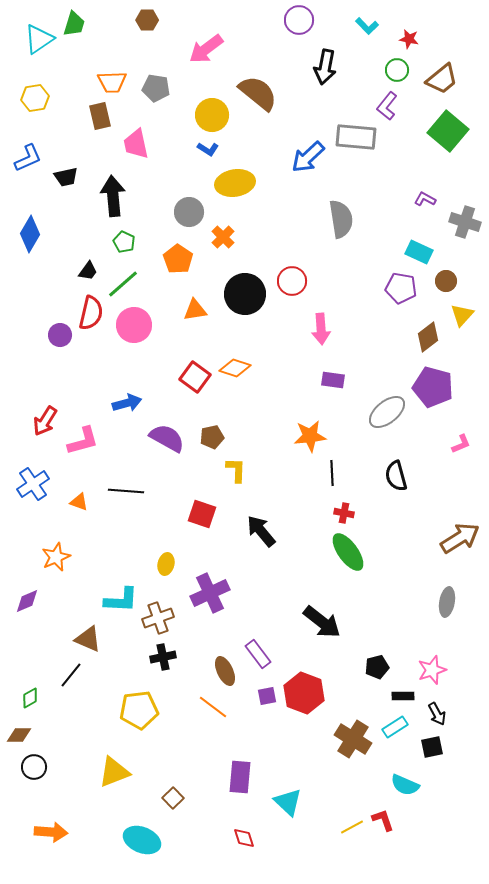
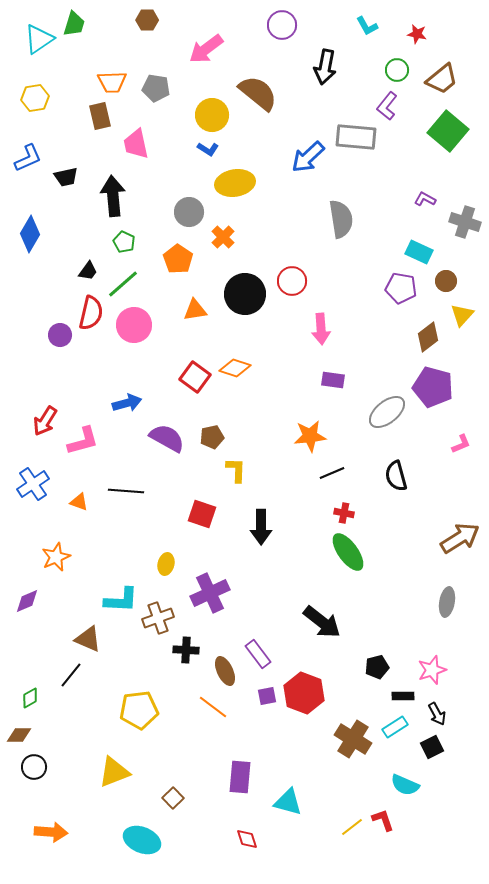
purple circle at (299, 20): moved 17 px left, 5 px down
cyan L-shape at (367, 26): rotated 15 degrees clockwise
red star at (409, 39): moved 8 px right, 5 px up
black line at (332, 473): rotated 70 degrees clockwise
black arrow at (261, 531): moved 4 px up; rotated 140 degrees counterclockwise
black cross at (163, 657): moved 23 px right, 7 px up; rotated 15 degrees clockwise
black square at (432, 747): rotated 15 degrees counterclockwise
cyan triangle at (288, 802): rotated 28 degrees counterclockwise
yellow line at (352, 827): rotated 10 degrees counterclockwise
red diamond at (244, 838): moved 3 px right, 1 px down
